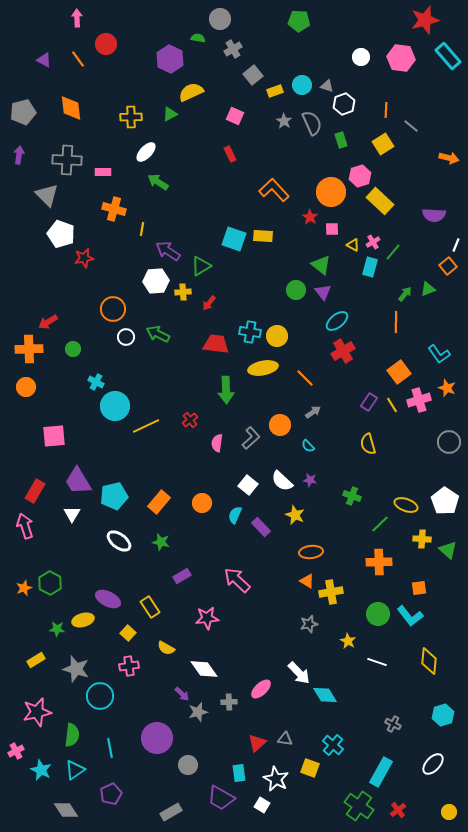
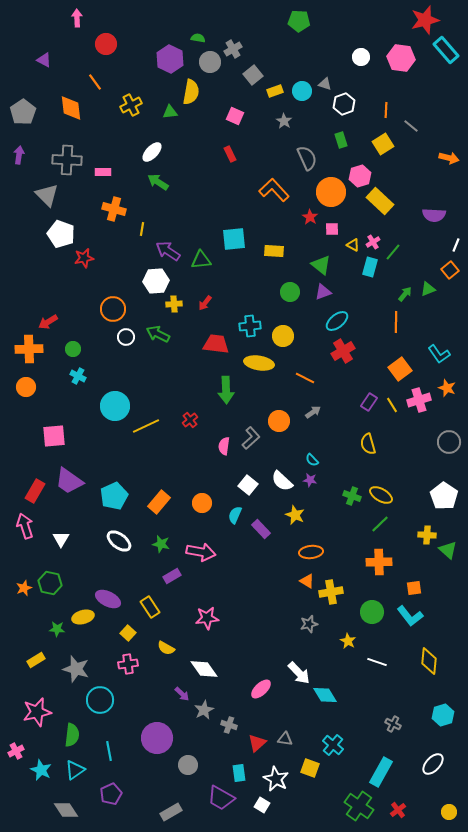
gray circle at (220, 19): moved 10 px left, 43 px down
cyan rectangle at (448, 56): moved 2 px left, 6 px up
orange line at (78, 59): moved 17 px right, 23 px down
cyan circle at (302, 85): moved 6 px down
gray triangle at (327, 86): moved 2 px left, 2 px up
yellow semicircle at (191, 92): rotated 125 degrees clockwise
gray pentagon at (23, 112): rotated 20 degrees counterclockwise
green triangle at (170, 114): moved 2 px up; rotated 21 degrees clockwise
yellow cross at (131, 117): moved 12 px up; rotated 25 degrees counterclockwise
gray semicircle at (312, 123): moved 5 px left, 35 px down
white ellipse at (146, 152): moved 6 px right
yellow rectangle at (263, 236): moved 11 px right, 15 px down
cyan square at (234, 239): rotated 25 degrees counterclockwise
green triangle at (201, 266): moved 6 px up; rotated 25 degrees clockwise
orange square at (448, 266): moved 2 px right, 4 px down
green circle at (296, 290): moved 6 px left, 2 px down
yellow cross at (183, 292): moved 9 px left, 12 px down
purple triangle at (323, 292): rotated 48 degrees clockwise
red arrow at (209, 303): moved 4 px left
cyan cross at (250, 332): moved 6 px up; rotated 15 degrees counterclockwise
yellow circle at (277, 336): moved 6 px right
yellow ellipse at (263, 368): moved 4 px left, 5 px up; rotated 20 degrees clockwise
orange square at (399, 372): moved 1 px right, 3 px up
orange line at (305, 378): rotated 18 degrees counterclockwise
cyan cross at (96, 382): moved 18 px left, 6 px up
orange circle at (280, 425): moved 1 px left, 4 px up
pink semicircle at (217, 443): moved 7 px right, 3 px down
cyan semicircle at (308, 446): moved 4 px right, 14 px down
purple trapezoid at (78, 481): moved 9 px left; rotated 24 degrees counterclockwise
cyan pentagon at (114, 496): rotated 12 degrees counterclockwise
white pentagon at (445, 501): moved 1 px left, 5 px up
yellow ellipse at (406, 505): moved 25 px left, 10 px up; rotated 10 degrees clockwise
white triangle at (72, 514): moved 11 px left, 25 px down
purple rectangle at (261, 527): moved 2 px down
yellow cross at (422, 539): moved 5 px right, 4 px up
green star at (161, 542): moved 2 px down
purple rectangle at (182, 576): moved 10 px left
pink arrow at (237, 580): moved 36 px left, 28 px up; rotated 148 degrees clockwise
green hexagon at (50, 583): rotated 15 degrees counterclockwise
orange square at (419, 588): moved 5 px left
green circle at (378, 614): moved 6 px left, 2 px up
yellow ellipse at (83, 620): moved 3 px up
pink cross at (129, 666): moved 1 px left, 2 px up
cyan circle at (100, 696): moved 4 px down
gray cross at (229, 702): moved 23 px down; rotated 21 degrees clockwise
gray star at (198, 712): moved 6 px right, 2 px up; rotated 12 degrees counterclockwise
cyan line at (110, 748): moved 1 px left, 3 px down
